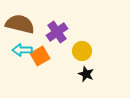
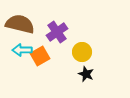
yellow circle: moved 1 px down
